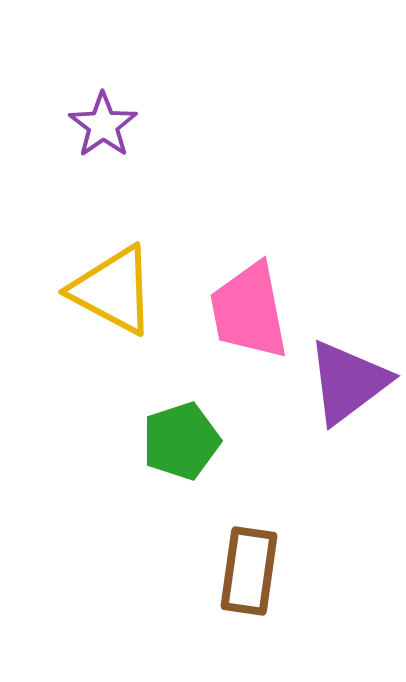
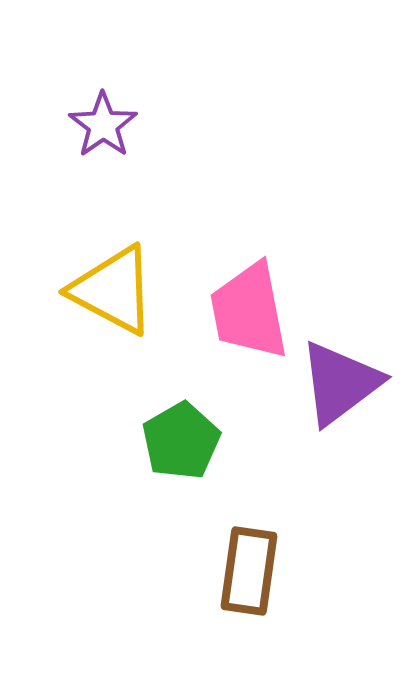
purple triangle: moved 8 px left, 1 px down
green pentagon: rotated 12 degrees counterclockwise
